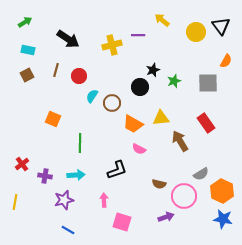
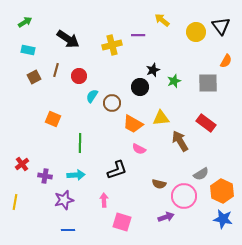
brown square: moved 7 px right, 2 px down
red rectangle: rotated 18 degrees counterclockwise
blue line: rotated 32 degrees counterclockwise
